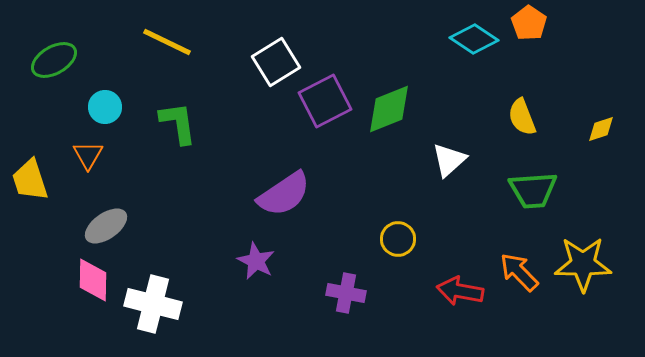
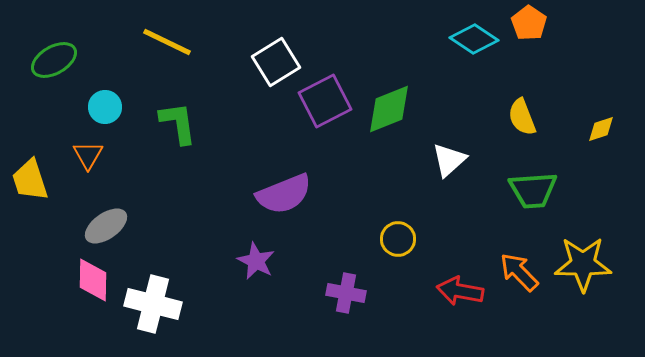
purple semicircle: rotated 12 degrees clockwise
